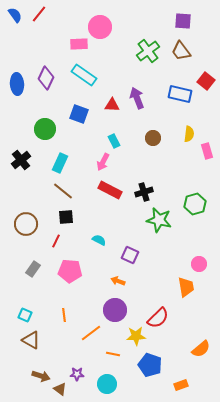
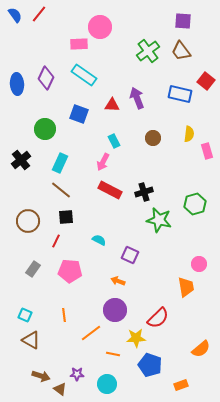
brown line at (63, 191): moved 2 px left, 1 px up
brown circle at (26, 224): moved 2 px right, 3 px up
yellow star at (136, 336): moved 2 px down
